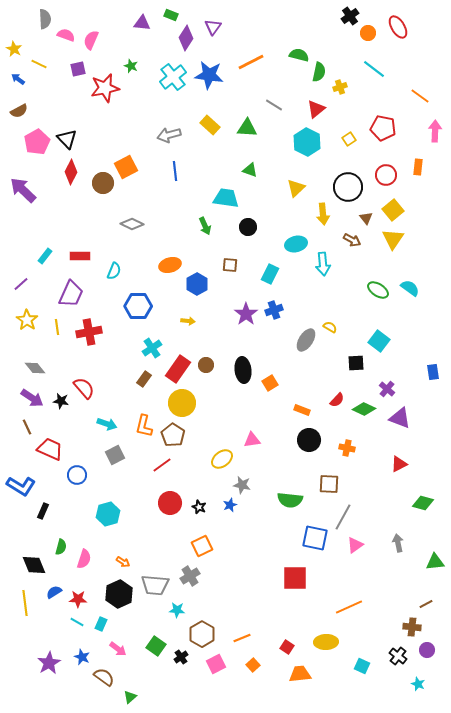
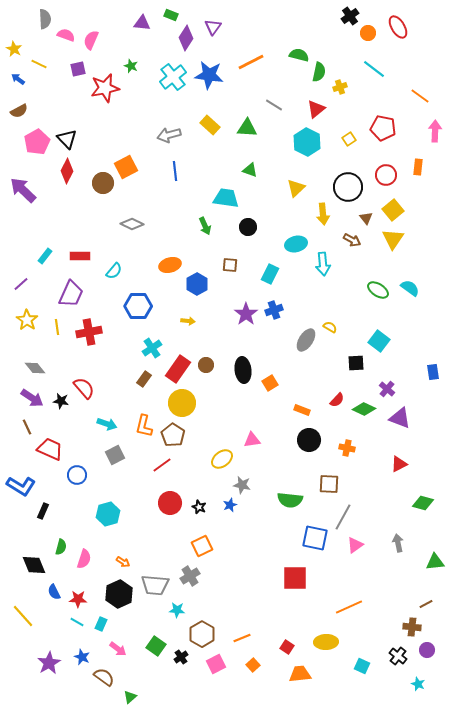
red diamond at (71, 172): moved 4 px left, 1 px up
cyan semicircle at (114, 271): rotated 18 degrees clockwise
blue semicircle at (54, 592): rotated 84 degrees counterclockwise
yellow line at (25, 603): moved 2 px left, 13 px down; rotated 35 degrees counterclockwise
